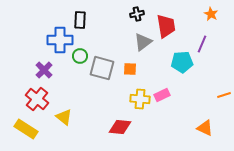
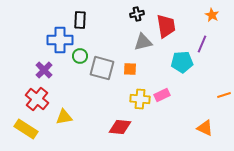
orange star: moved 1 px right, 1 px down
gray triangle: rotated 24 degrees clockwise
yellow triangle: rotated 48 degrees counterclockwise
